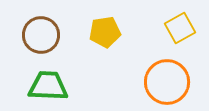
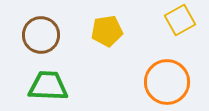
yellow square: moved 8 px up
yellow pentagon: moved 2 px right, 1 px up
